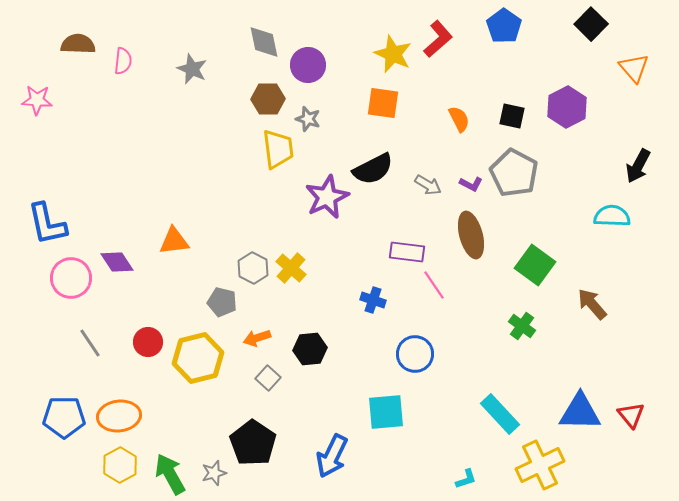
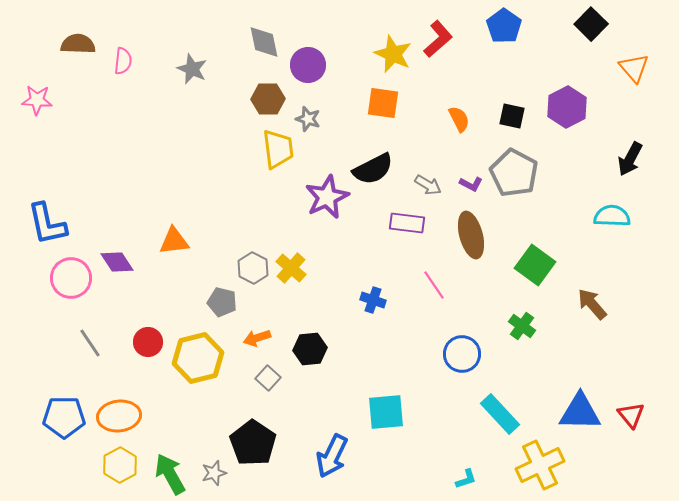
black arrow at (638, 166): moved 8 px left, 7 px up
purple rectangle at (407, 252): moved 29 px up
blue circle at (415, 354): moved 47 px right
